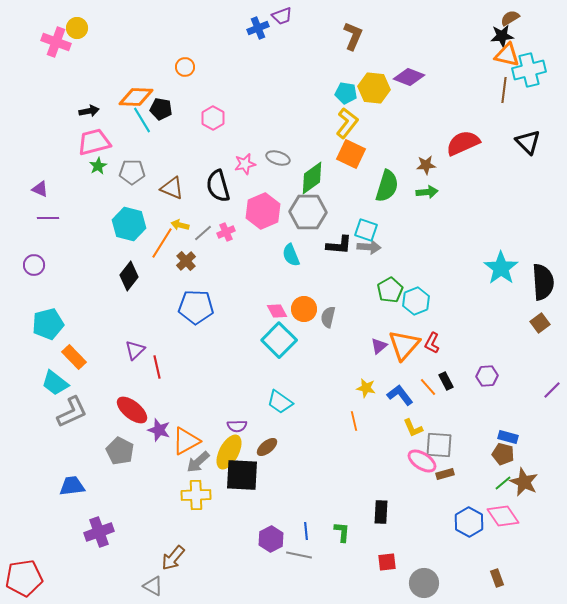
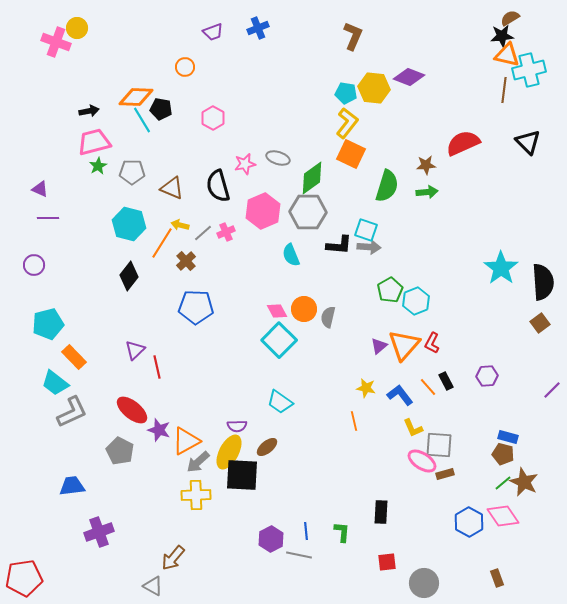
purple trapezoid at (282, 16): moved 69 px left, 16 px down
